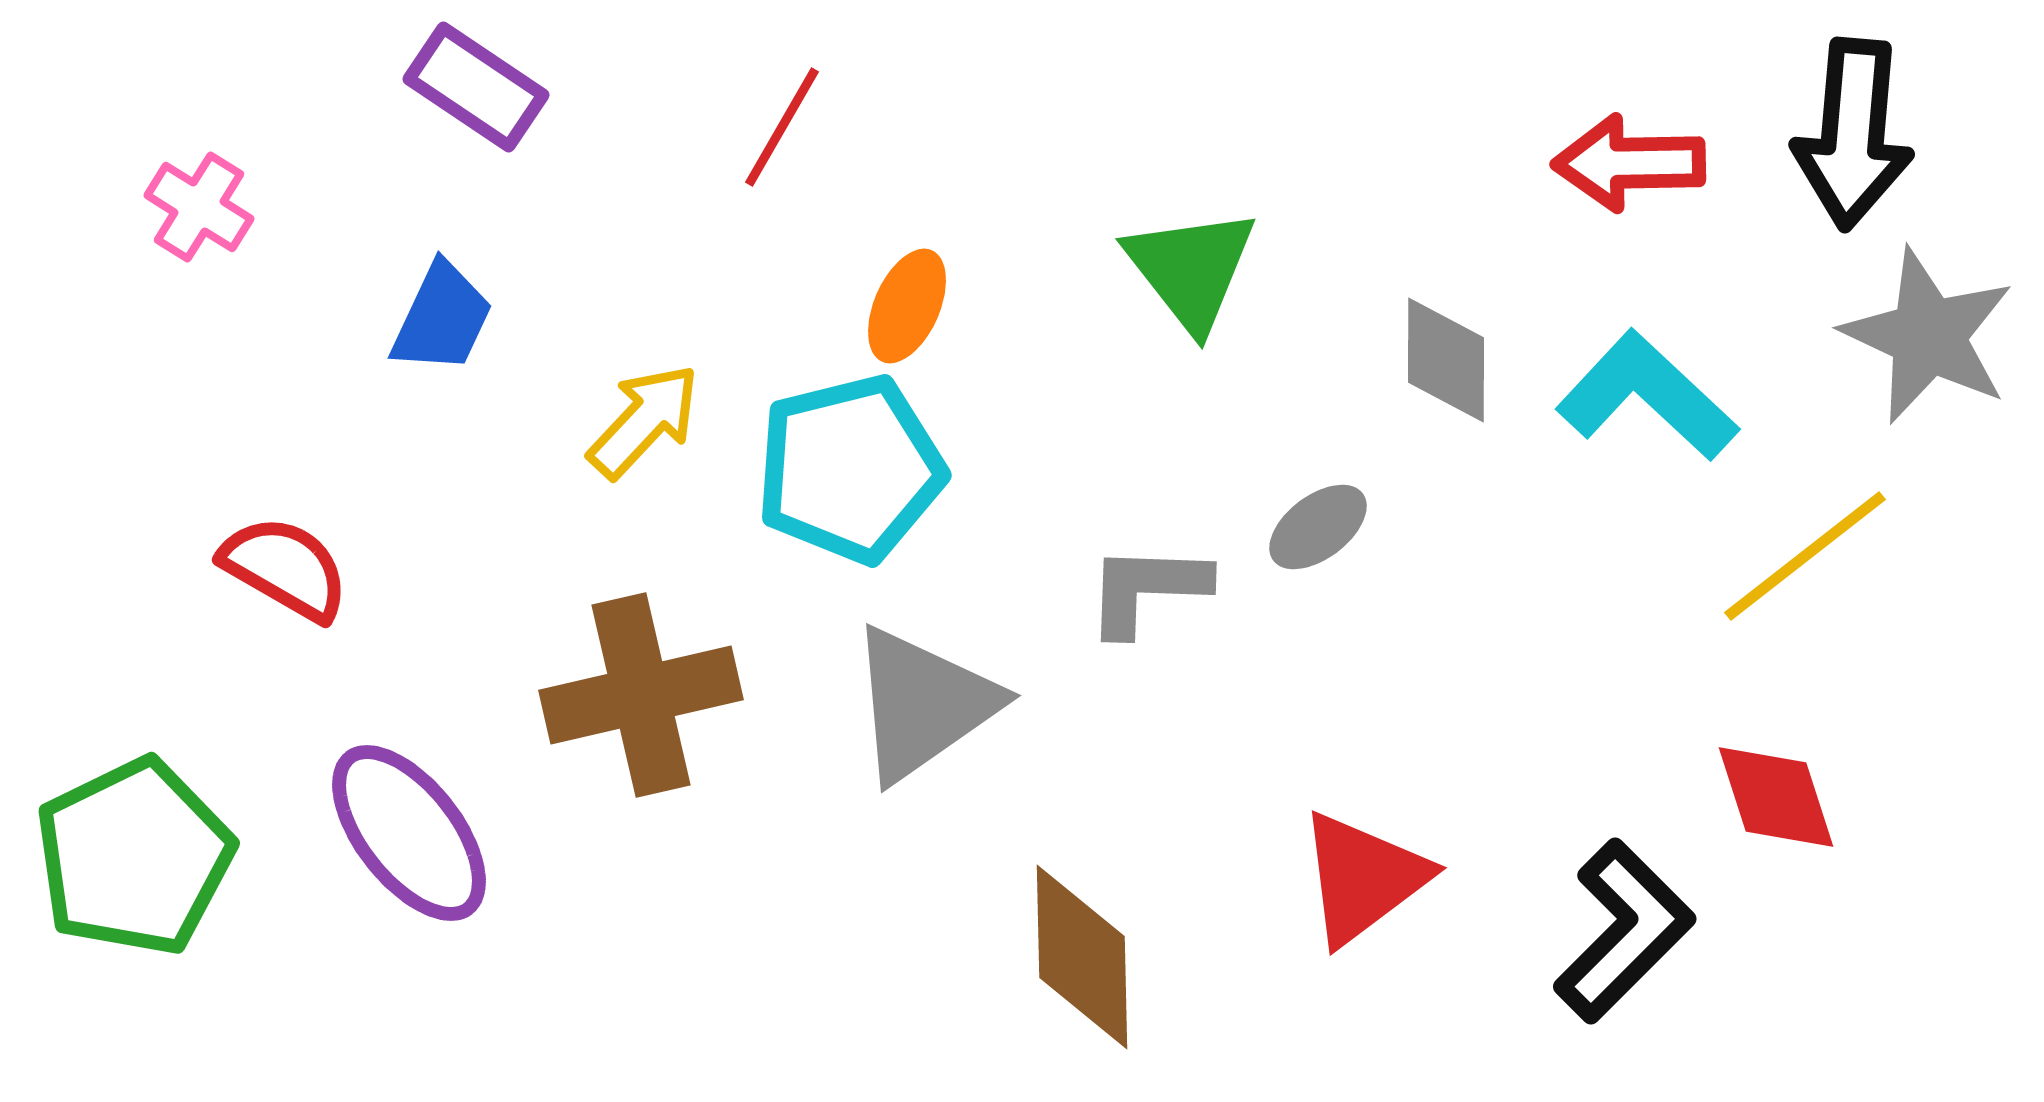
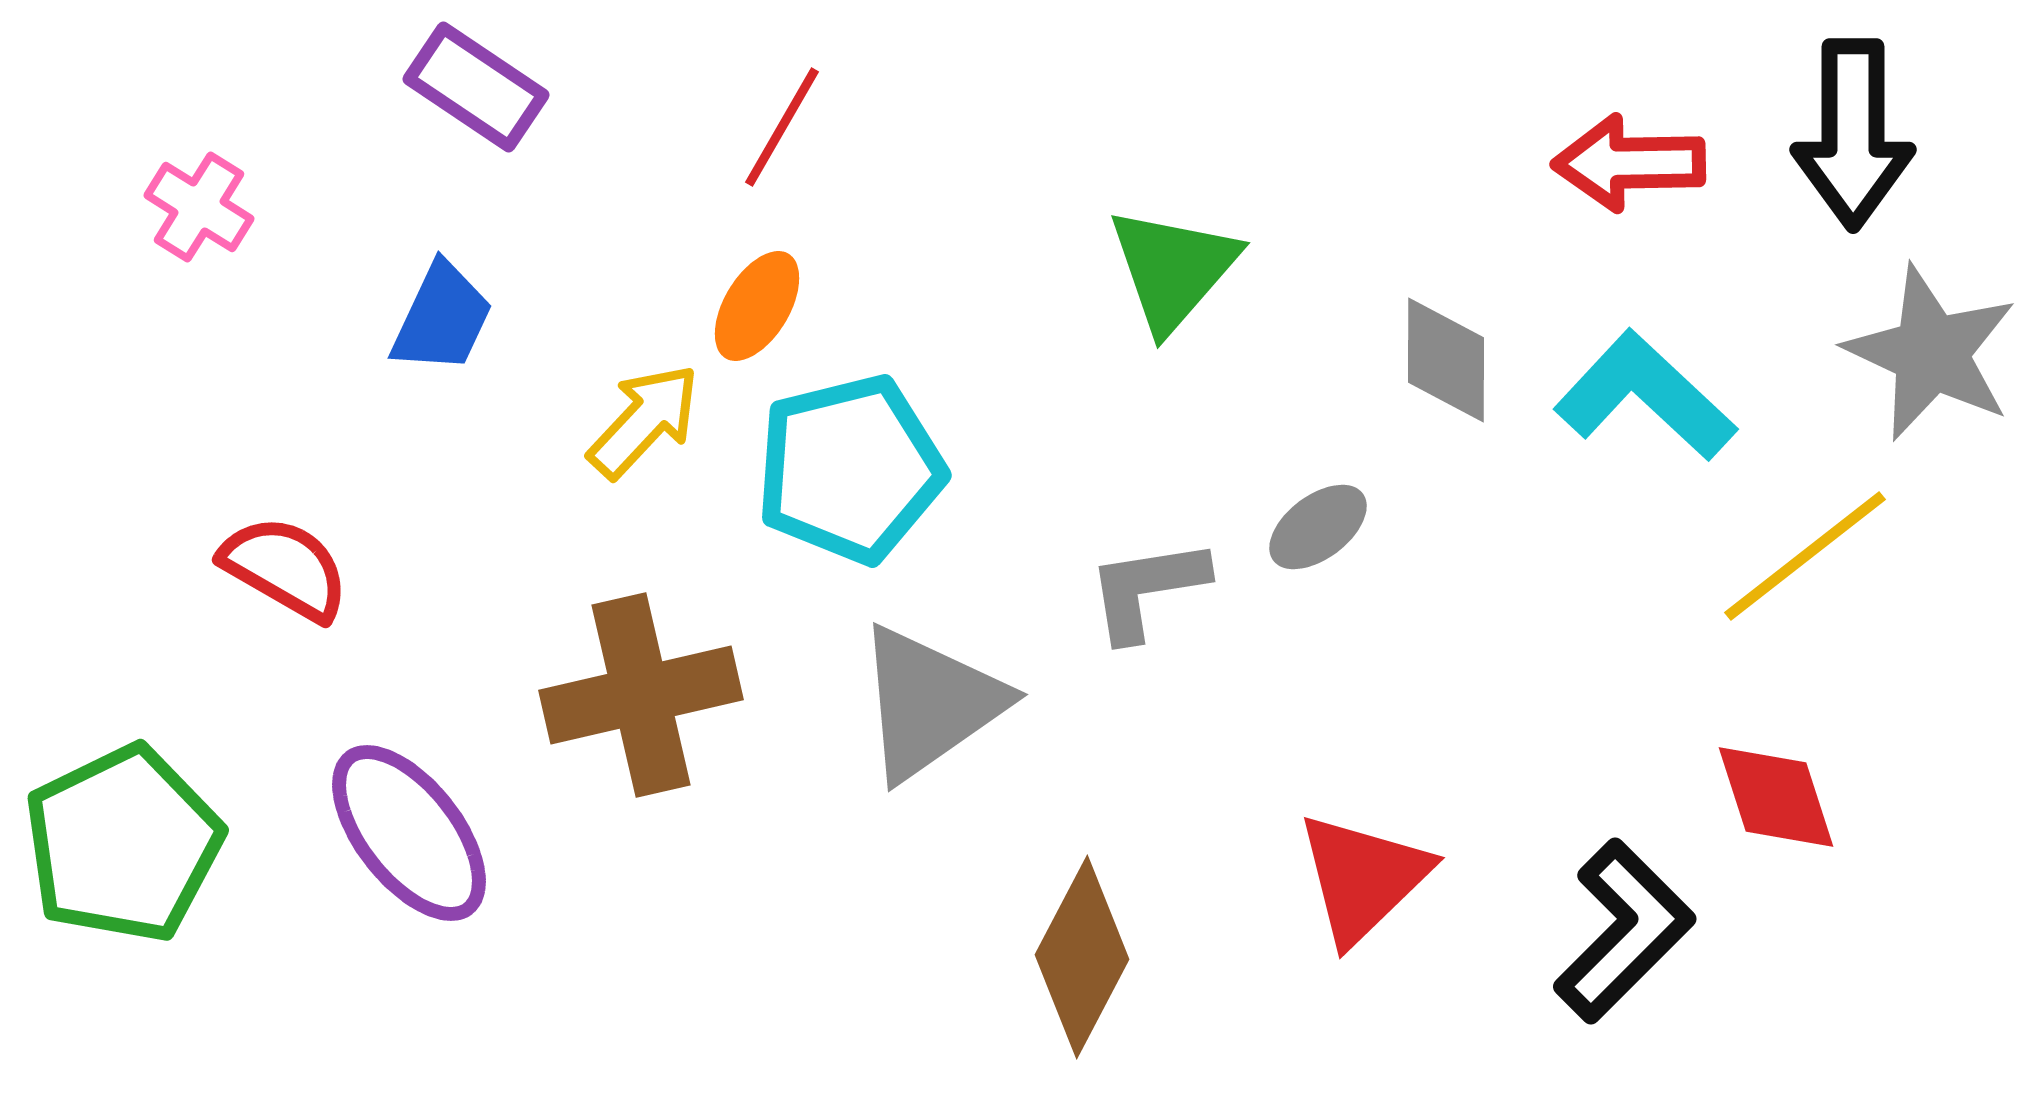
black arrow: rotated 5 degrees counterclockwise
green triangle: moved 18 px left; rotated 19 degrees clockwise
orange ellipse: moved 150 px left; rotated 7 degrees clockwise
gray star: moved 3 px right, 17 px down
cyan L-shape: moved 2 px left
gray L-shape: rotated 11 degrees counterclockwise
gray triangle: moved 7 px right, 1 px up
green pentagon: moved 11 px left, 13 px up
red triangle: rotated 7 degrees counterclockwise
brown diamond: rotated 29 degrees clockwise
